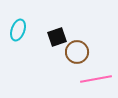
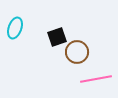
cyan ellipse: moved 3 px left, 2 px up
